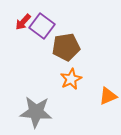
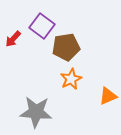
red arrow: moved 10 px left, 17 px down
